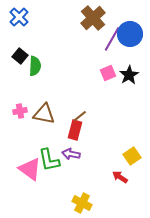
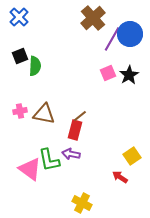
black square: rotated 28 degrees clockwise
